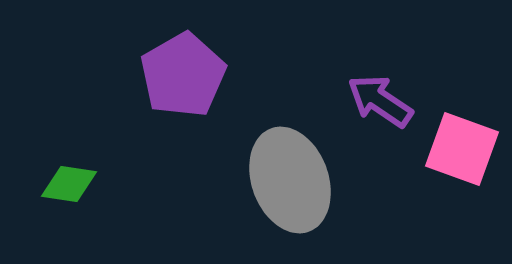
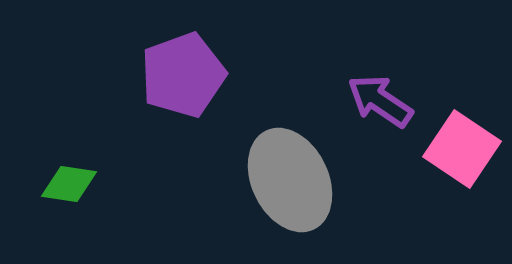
purple pentagon: rotated 10 degrees clockwise
pink square: rotated 14 degrees clockwise
gray ellipse: rotated 6 degrees counterclockwise
